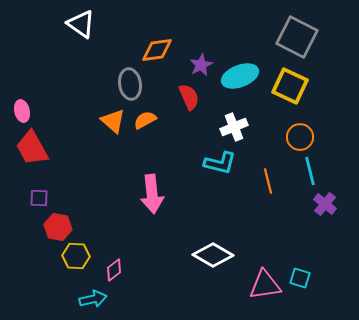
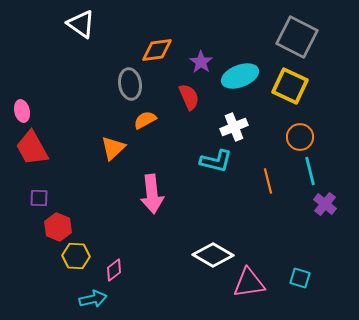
purple star: moved 3 px up; rotated 10 degrees counterclockwise
orange triangle: moved 27 px down; rotated 36 degrees clockwise
cyan L-shape: moved 4 px left, 2 px up
red hexagon: rotated 12 degrees clockwise
pink triangle: moved 16 px left, 2 px up
